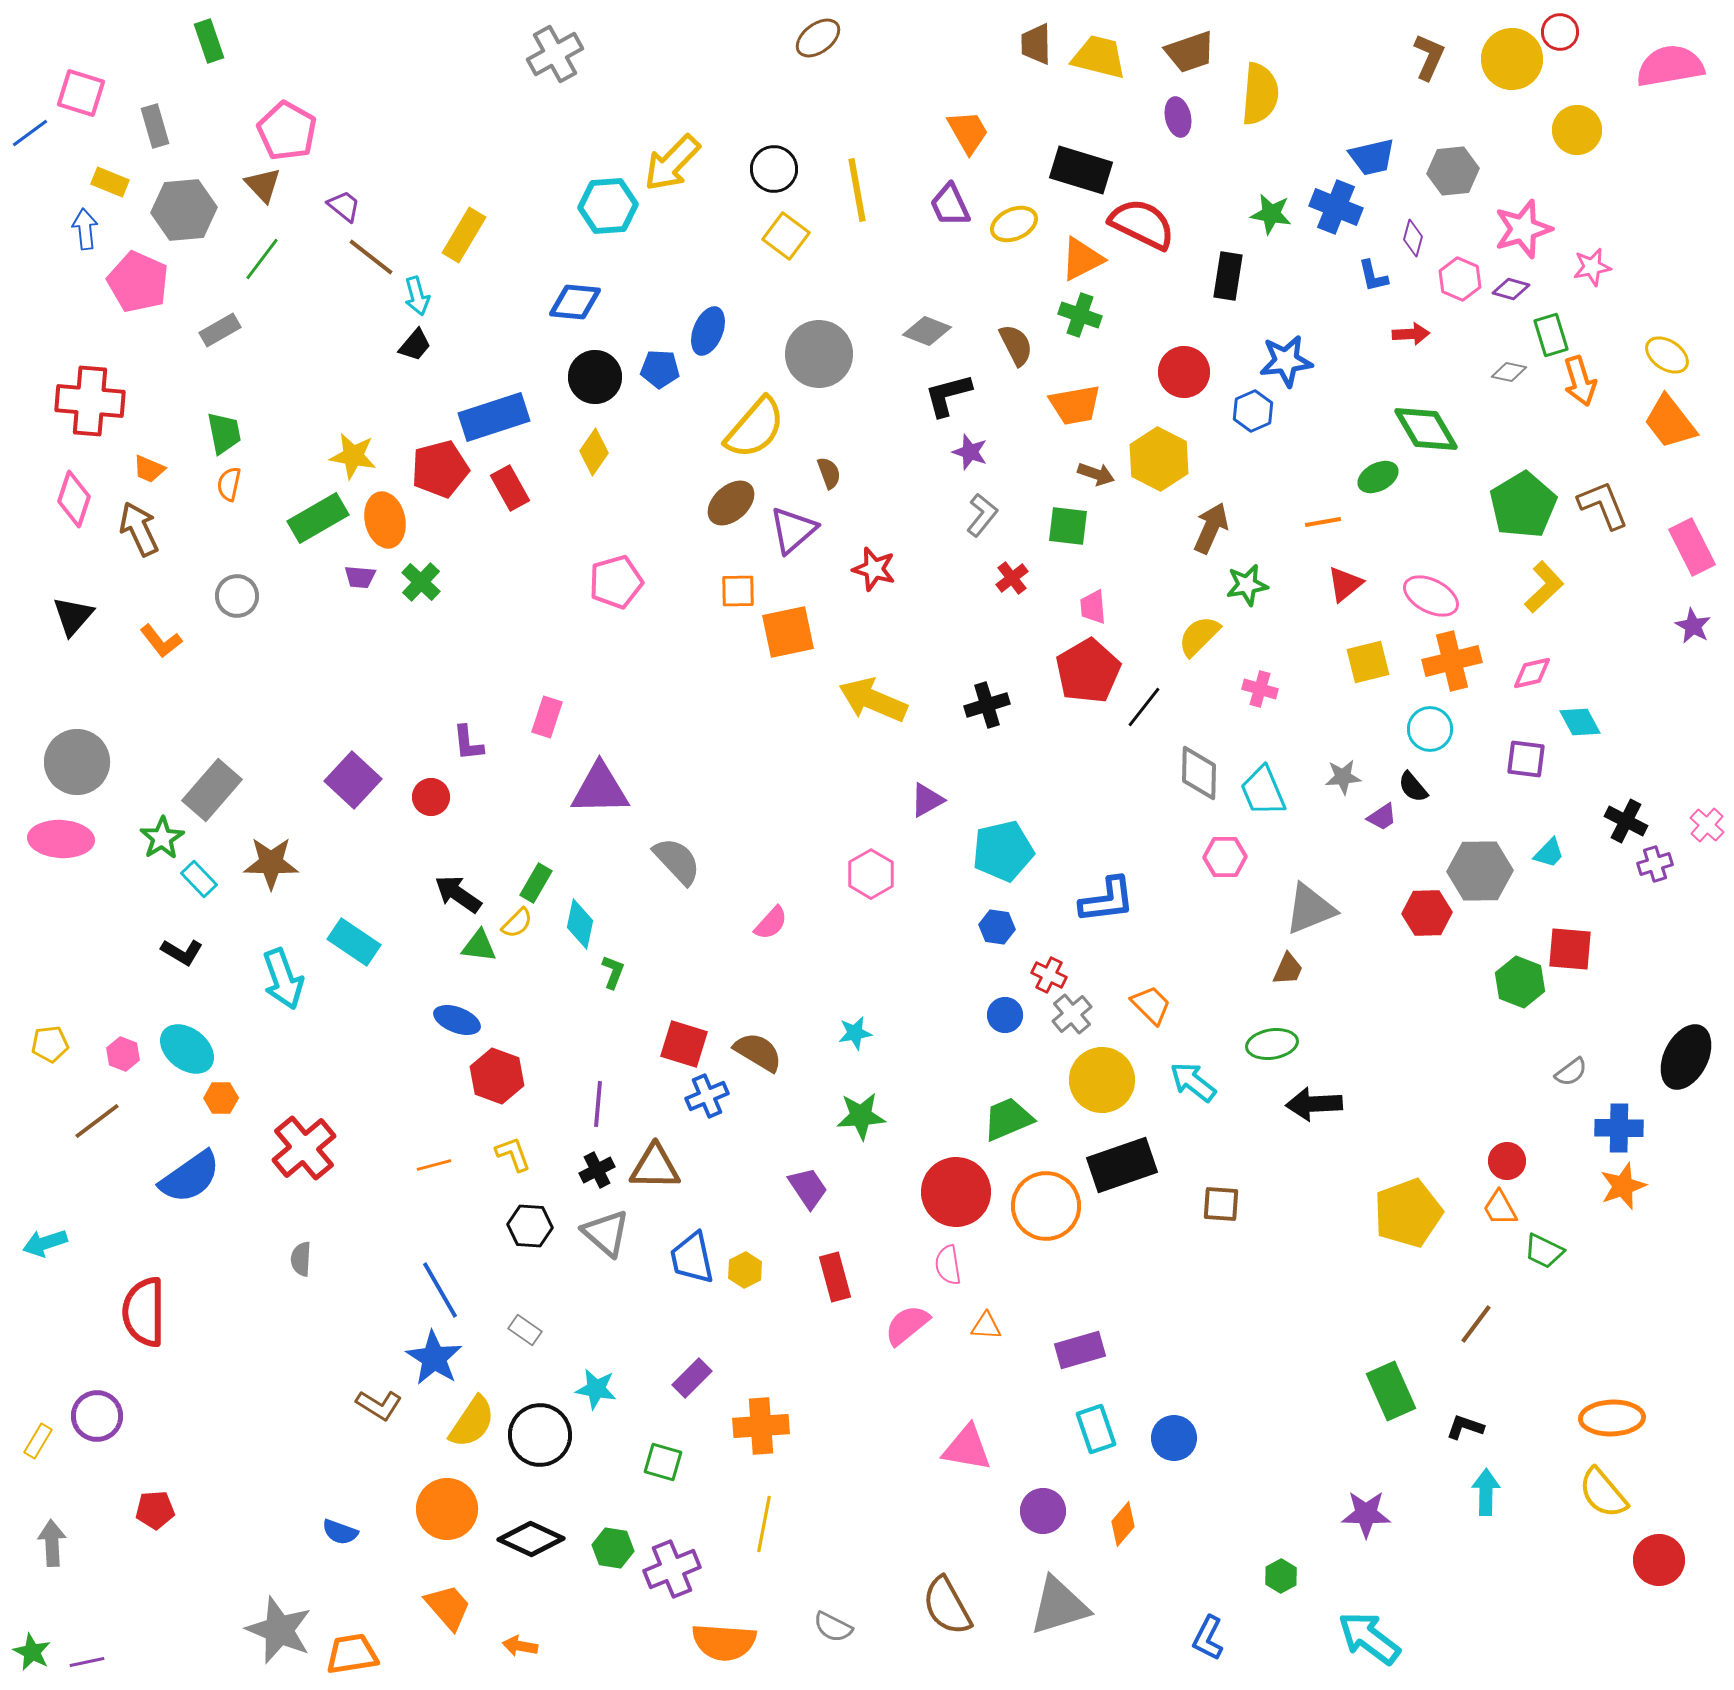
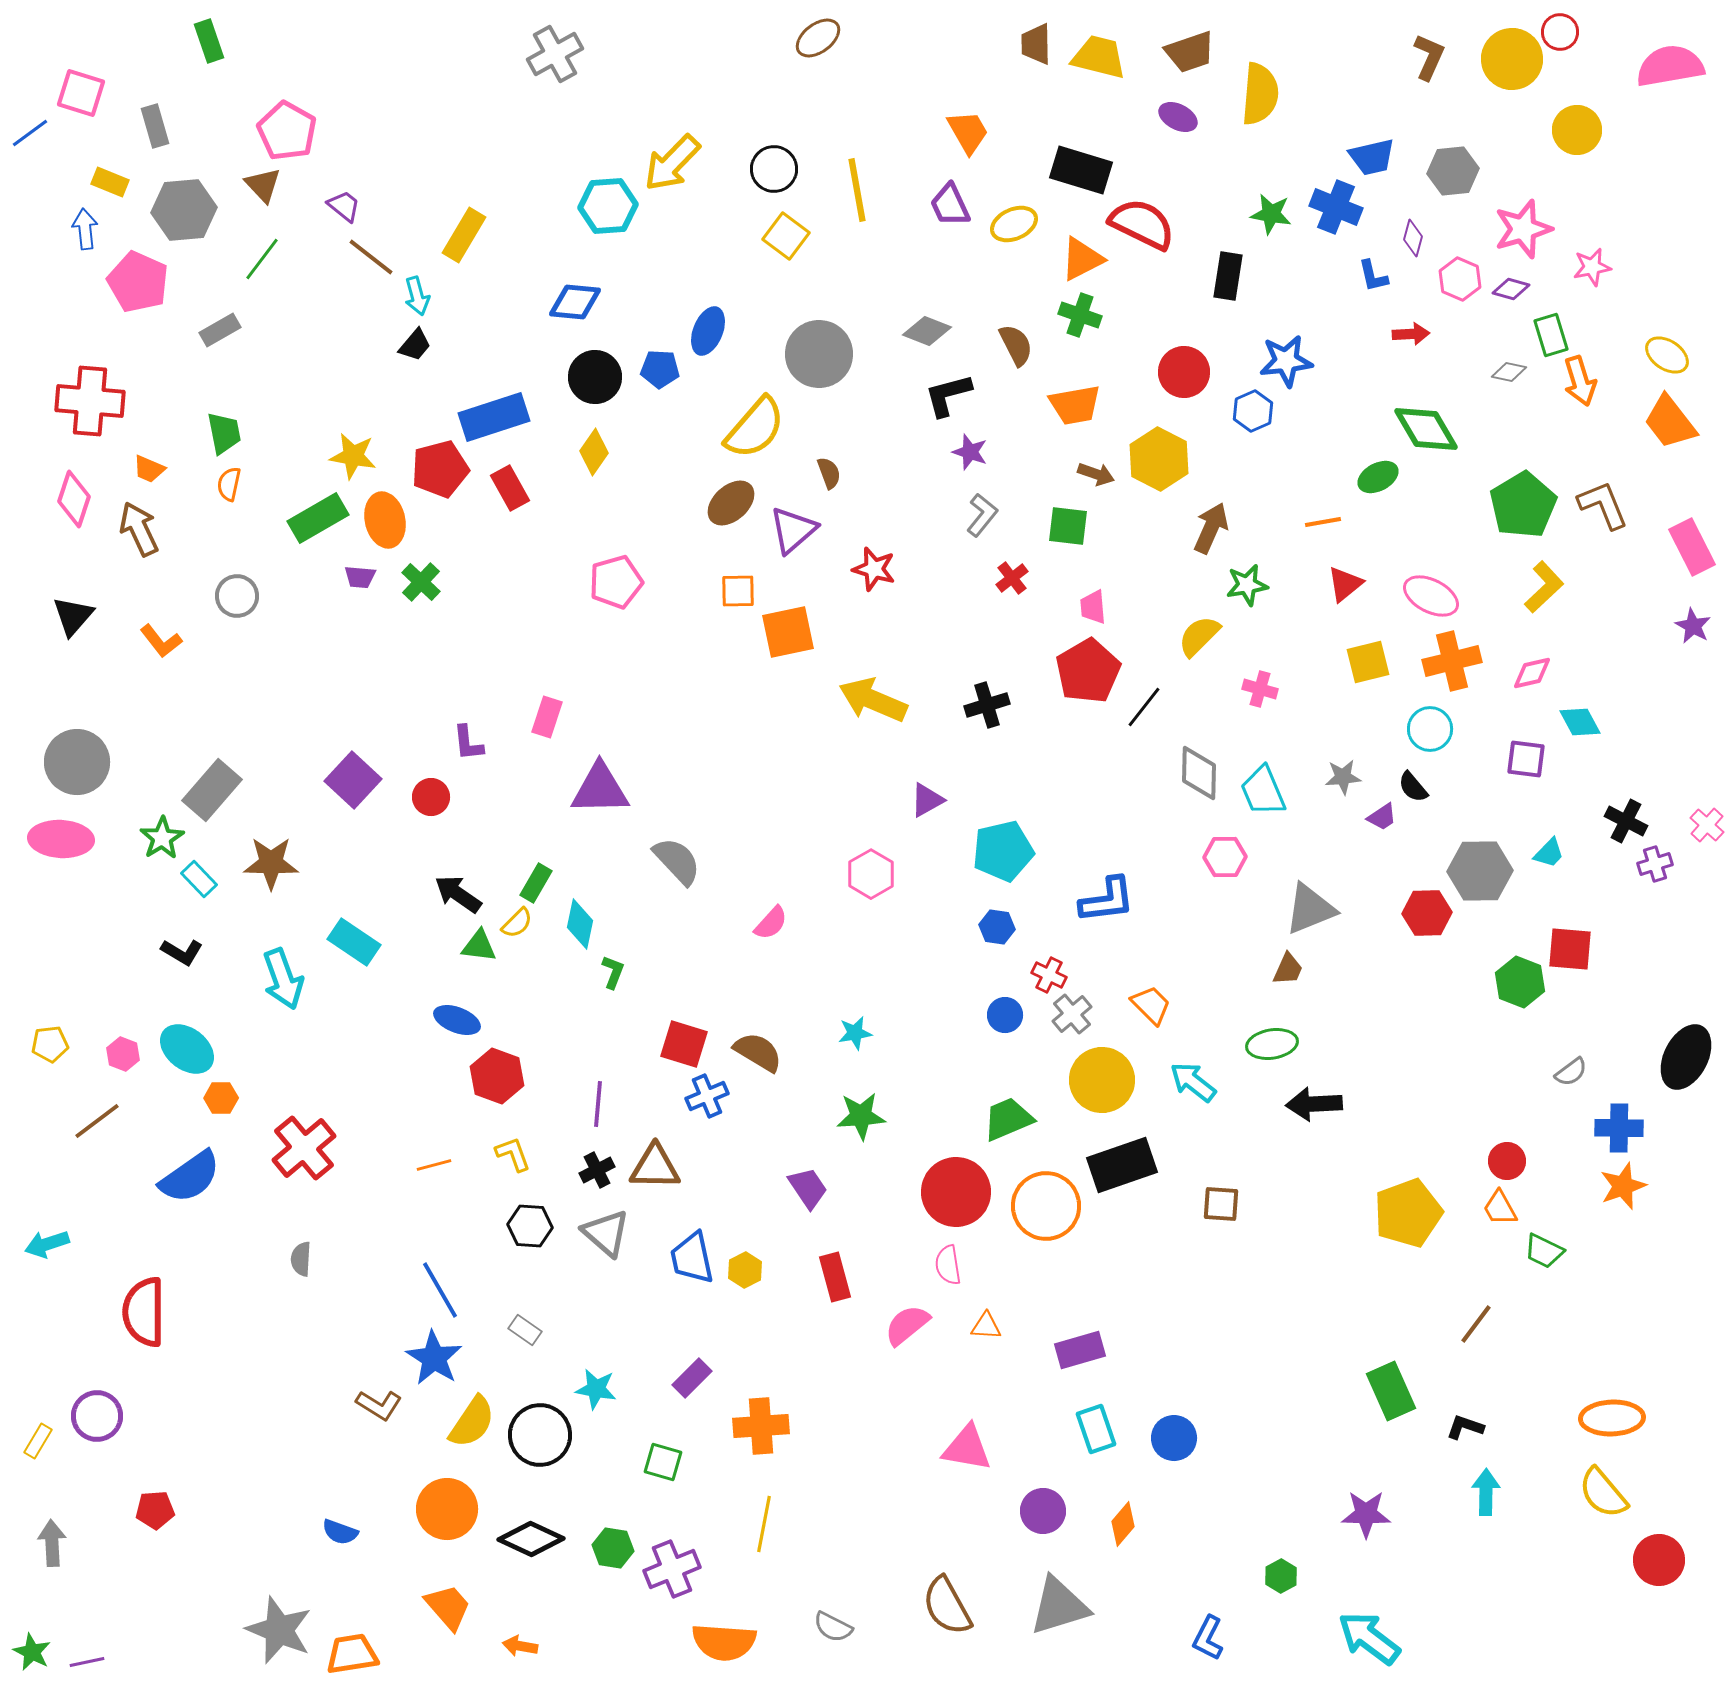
purple ellipse at (1178, 117): rotated 51 degrees counterclockwise
cyan arrow at (45, 1243): moved 2 px right, 1 px down
